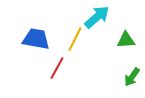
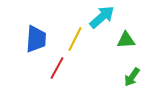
cyan arrow: moved 5 px right
blue trapezoid: rotated 84 degrees clockwise
